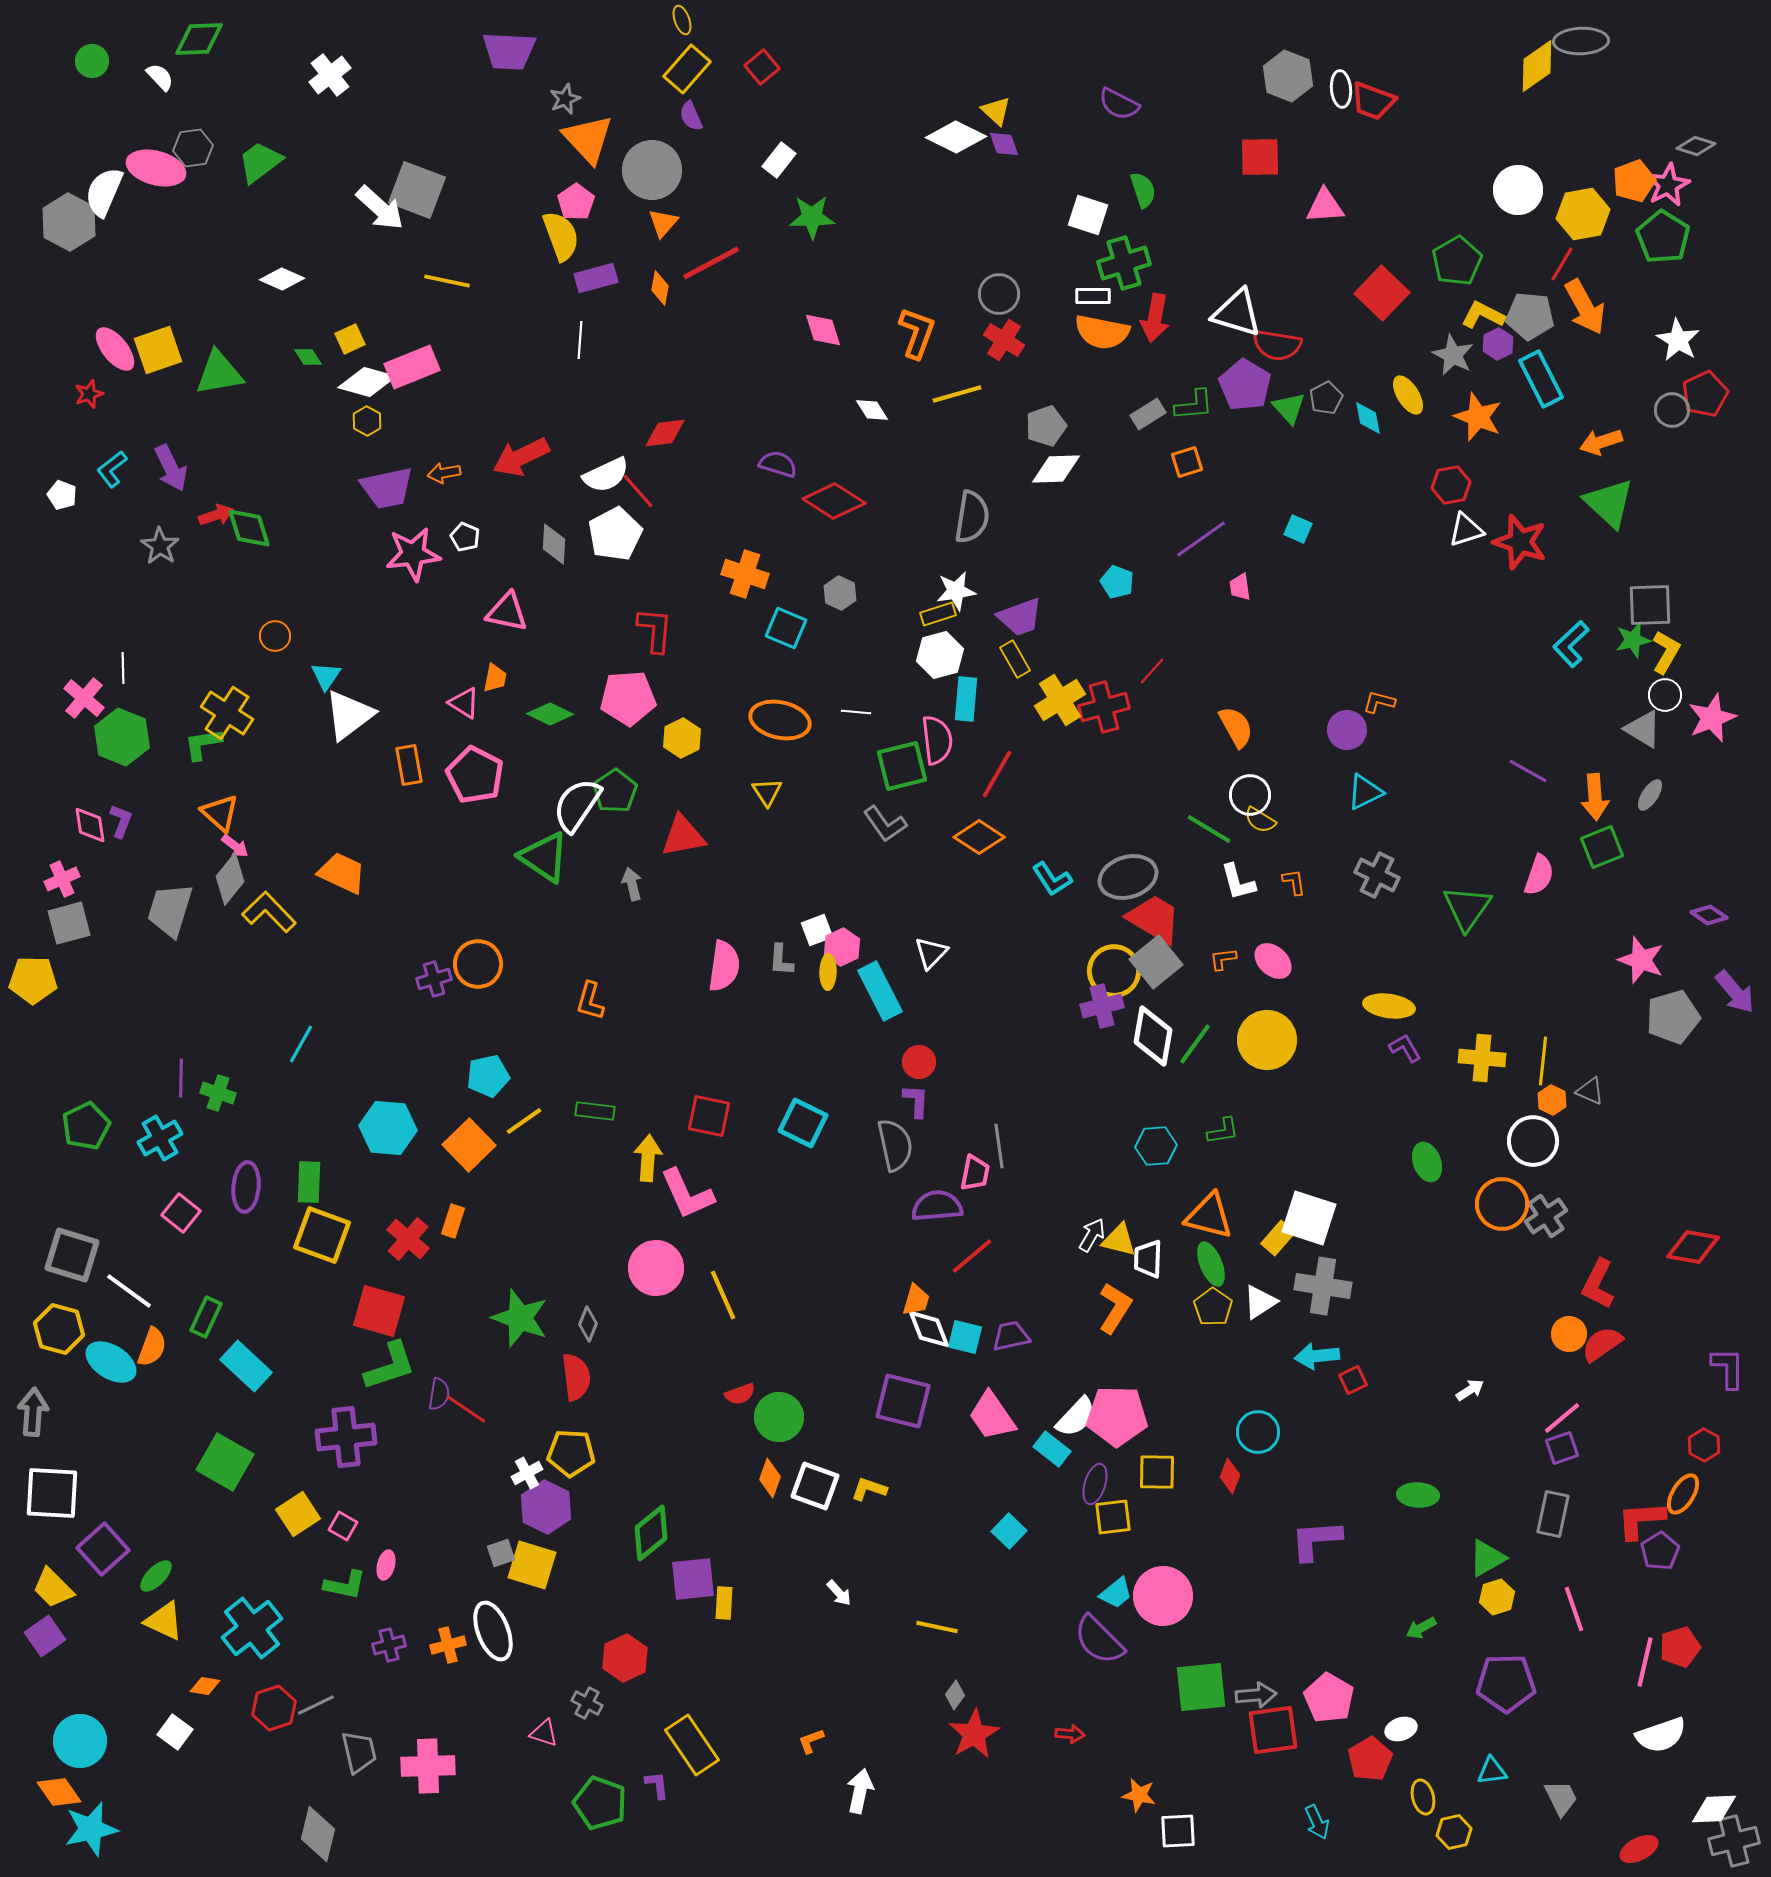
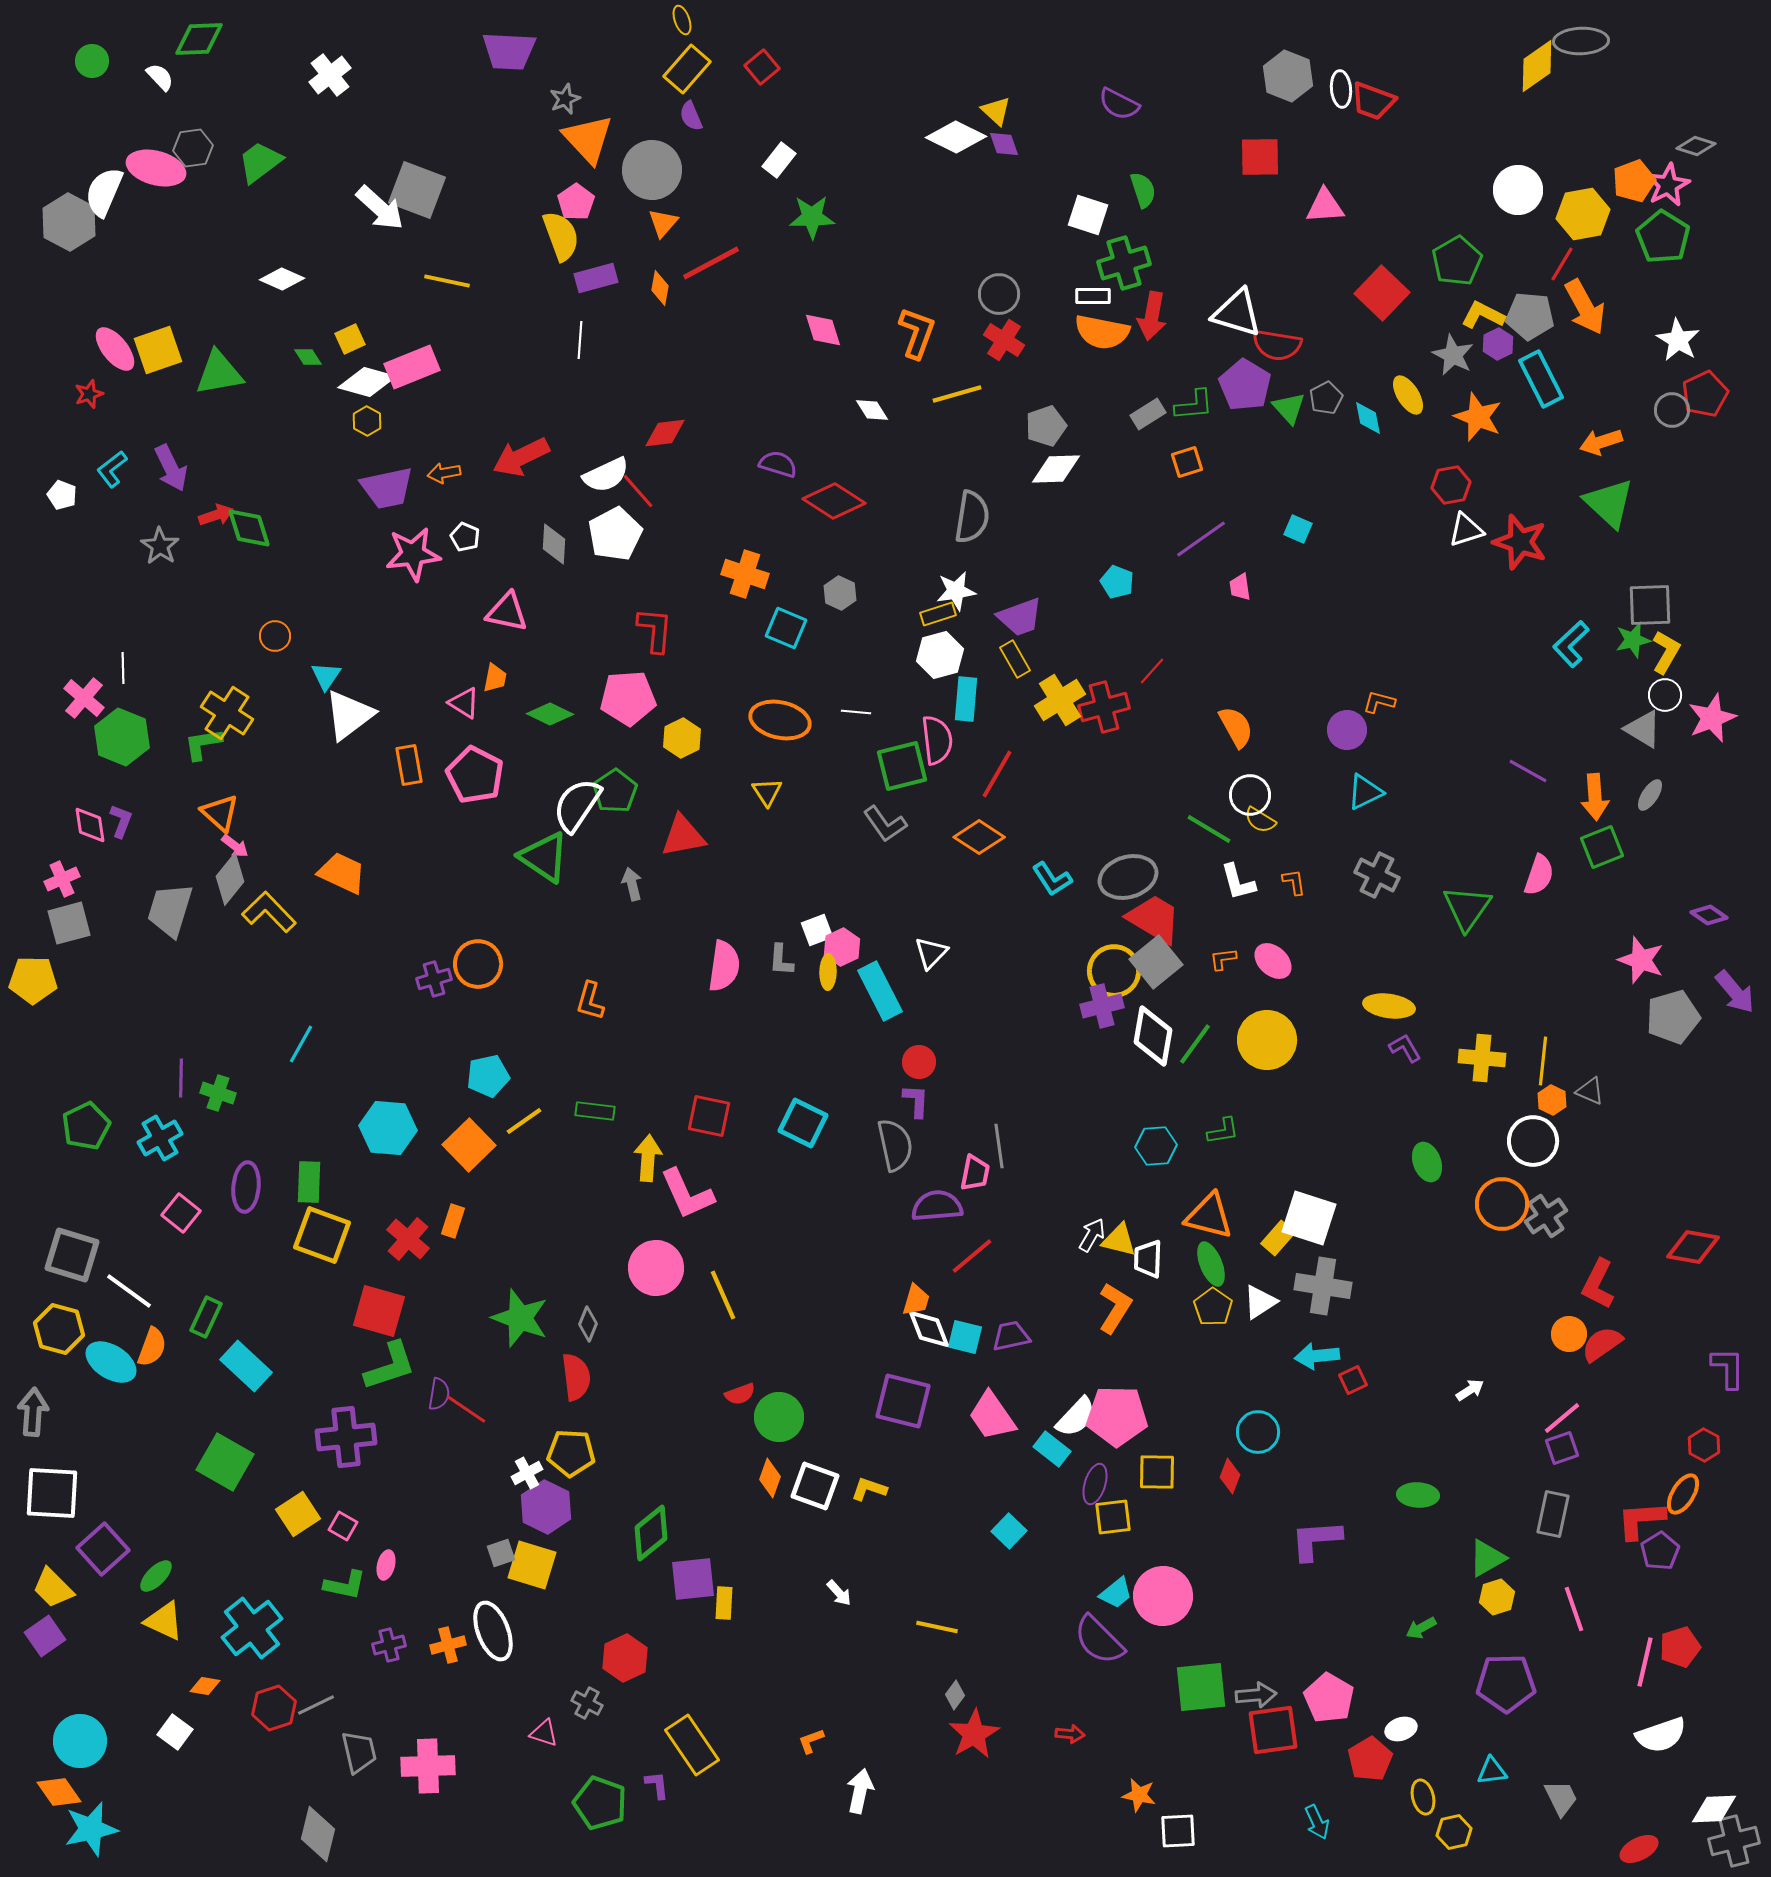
red arrow at (1155, 318): moved 3 px left, 2 px up
